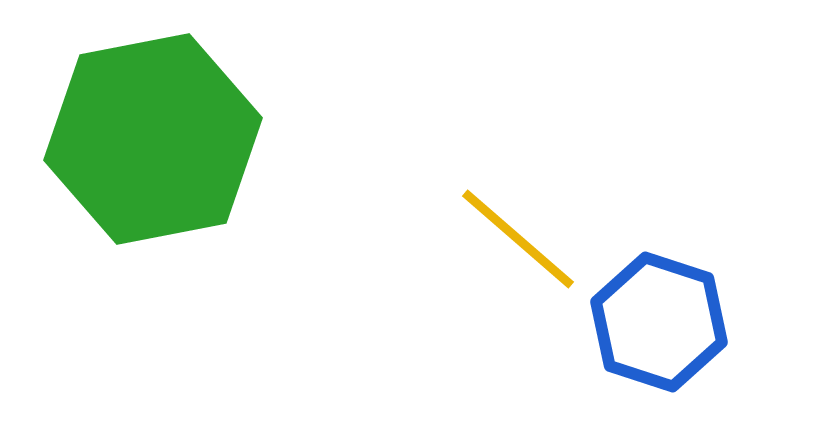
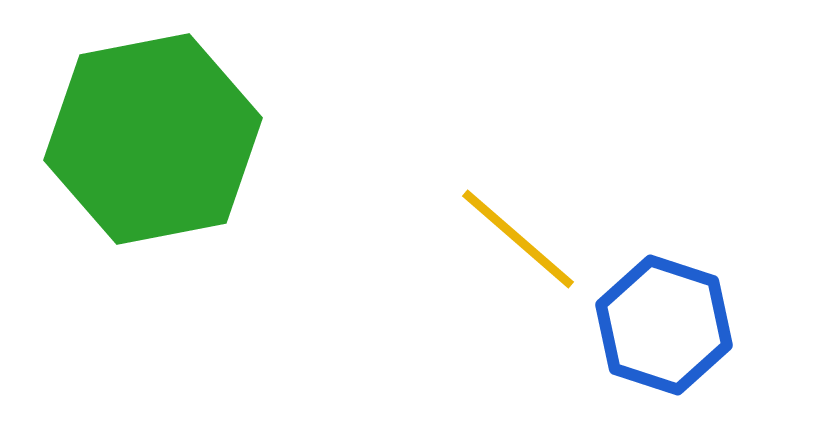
blue hexagon: moved 5 px right, 3 px down
